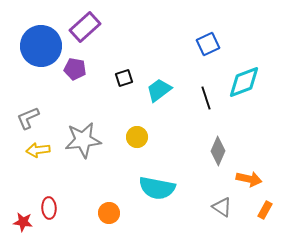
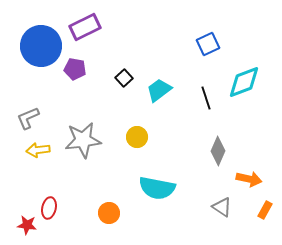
purple rectangle: rotated 16 degrees clockwise
black square: rotated 24 degrees counterclockwise
red ellipse: rotated 15 degrees clockwise
red star: moved 4 px right, 3 px down
